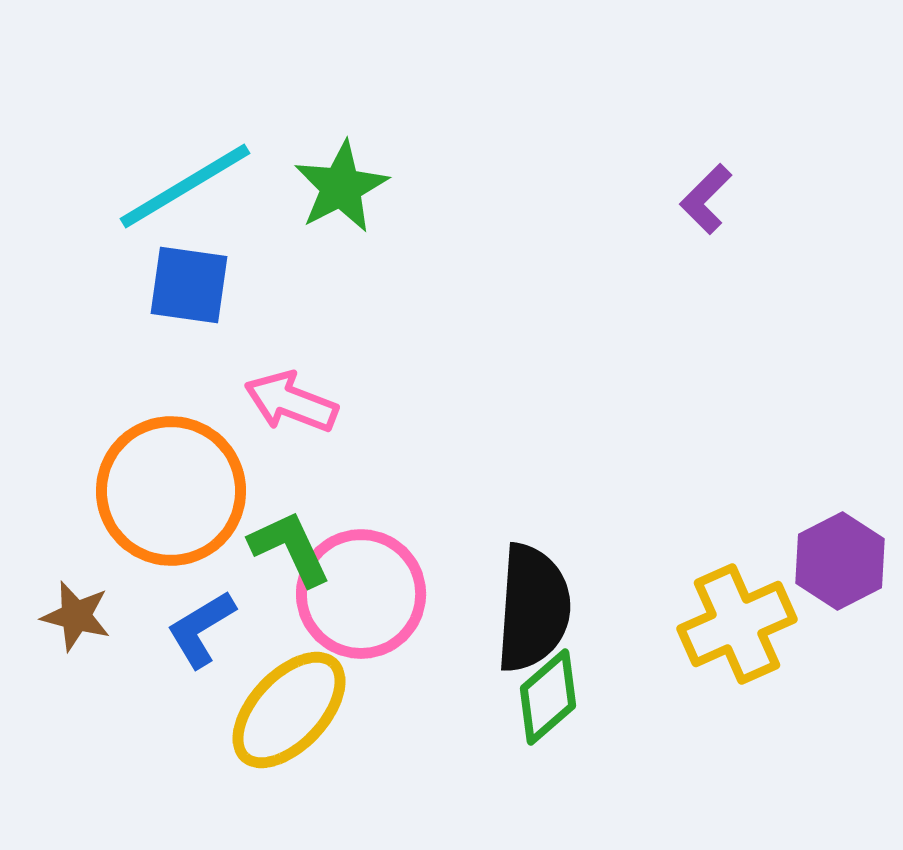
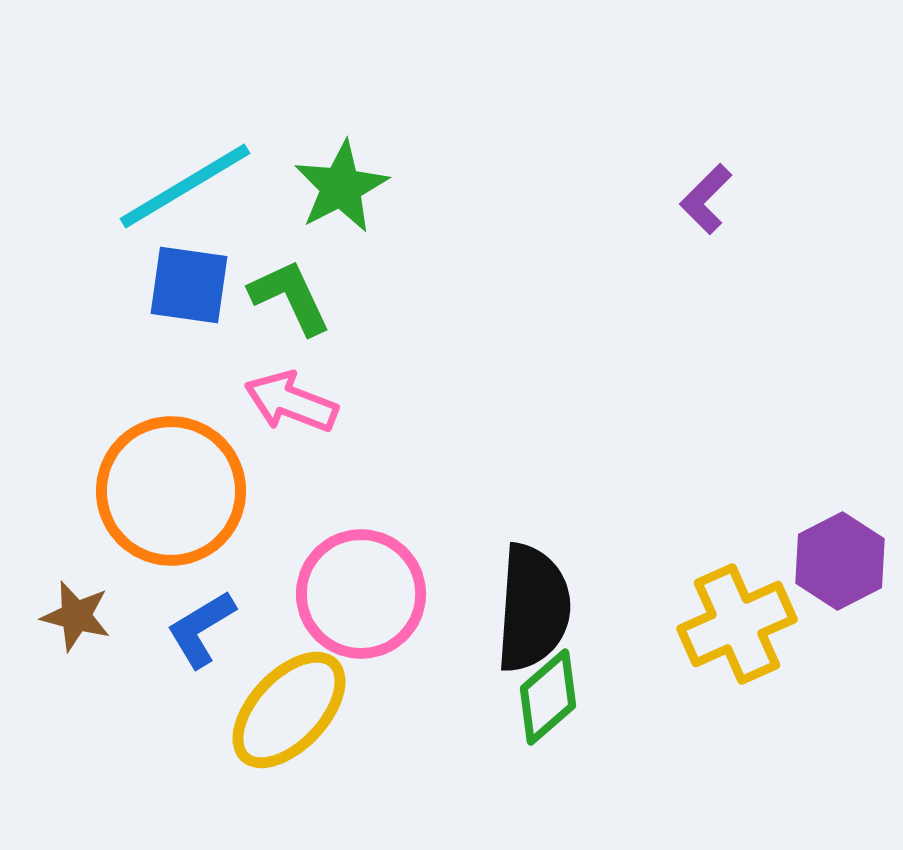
green L-shape: moved 251 px up
